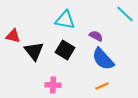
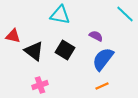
cyan triangle: moved 5 px left, 5 px up
black triangle: rotated 15 degrees counterclockwise
blue semicircle: rotated 80 degrees clockwise
pink cross: moved 13 px left; rotated 21 degrees counterclockwise
